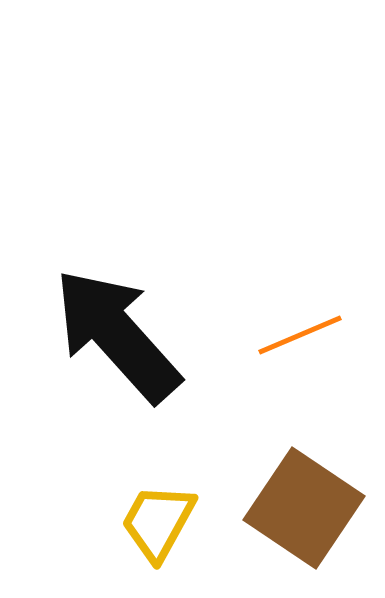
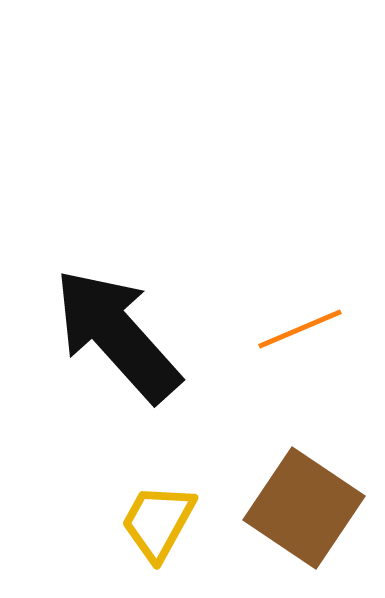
orange line: moved 6 px up
